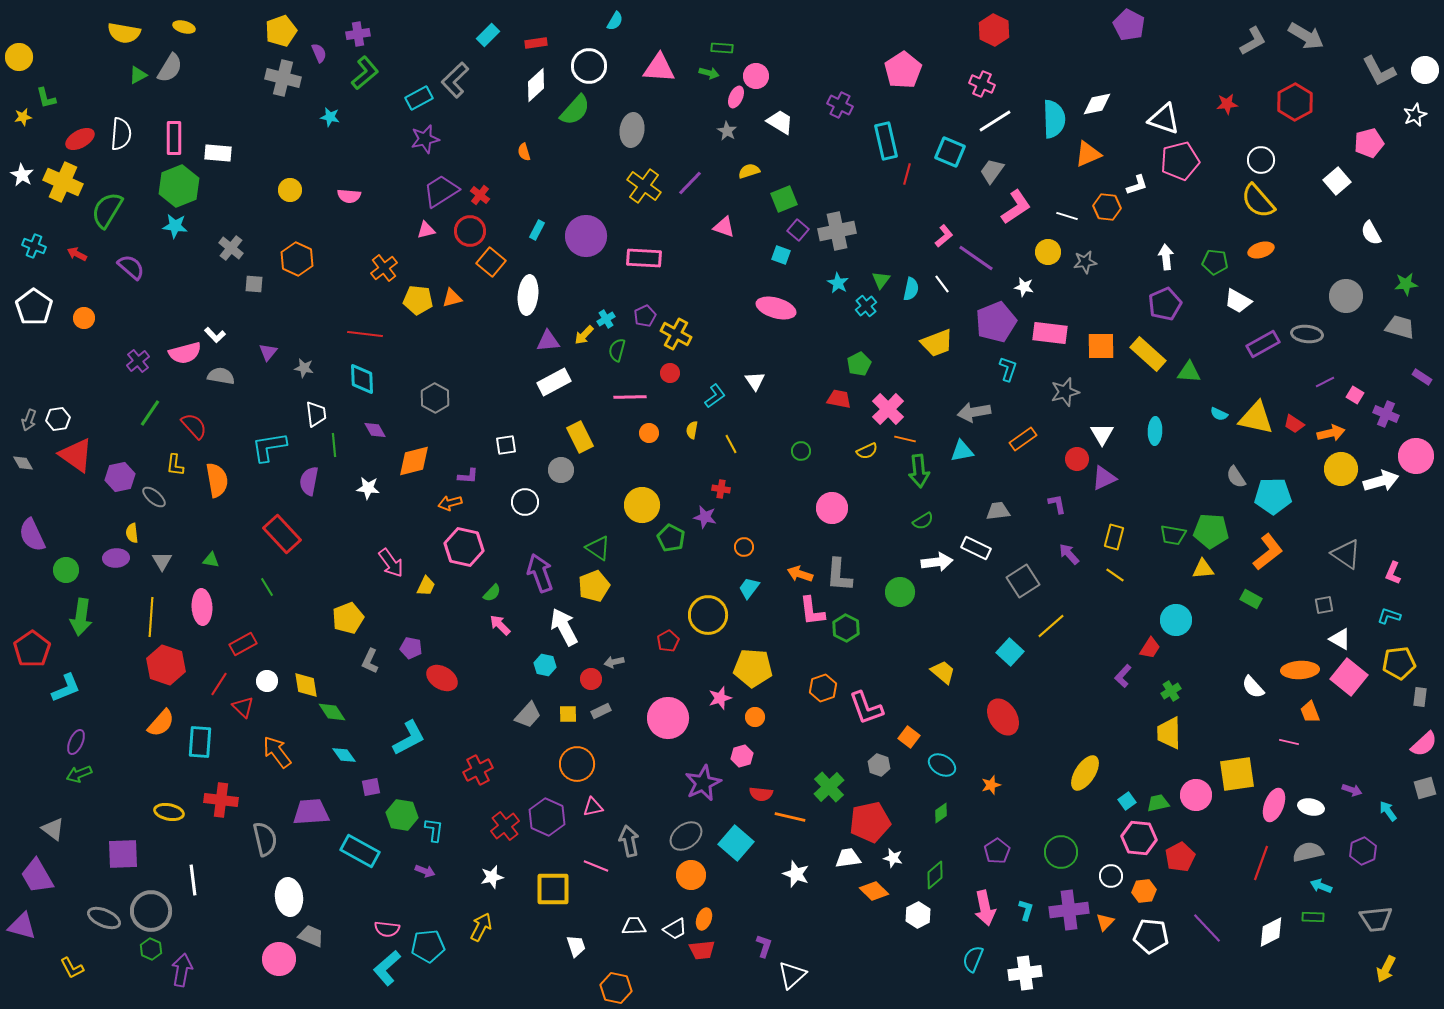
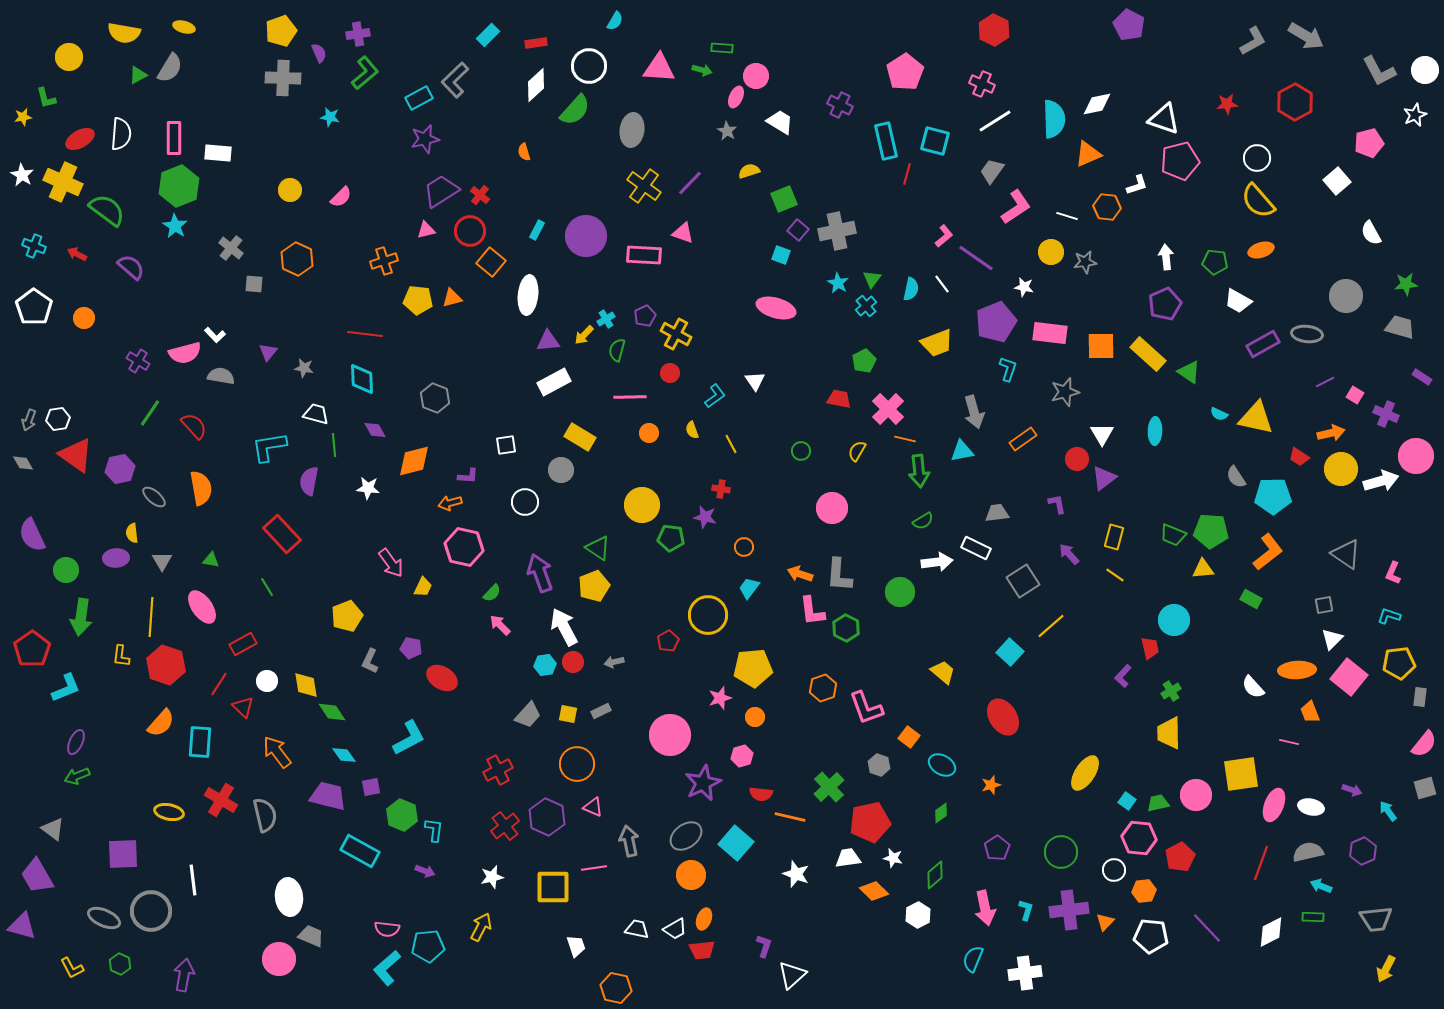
yellow circle at (19, 57): moved 50 px right
pink pentagon at (903, 70): moved 2 px right, 2 px down
green arrow at (709, 73): moved 7 px left, 3 px up
gray cross at (283, 78): rotated 12 degrees counterclockwise
cyan square at (950, 152): moved 15 px left, 11 px up; rotated 8 degrees counterclockwise
white circle at (1261, 160): moved 4 px left, 2 px up
pink semicircle at (349, 196): moved 8 px left, 1 px down; rotated 50 degrees counterclockwise
green semicircle at (107, 210): rotated 96 degrees clockwise
cyan star at (175, 226): rotated 25 degrees clockwise
pink triangle at (724, 227): moved 41 px left, 6 px down
yellow circle at (1048, 252): moved 3 px right
pink rectangle at (644, 258): moved 3 px up
orange cross at (384, 268): moved 7 px up; rotated 20 degrees clockwise
green triangle at (881, 280): moved 9 px left, 1 px up
purple cross at (138, 361): rotated 20 degrees counterclockwise
green pentagon at (859, 364): moved 5 px right, 3 px up
green triangle at (1189, 372): rotated 30 degrees clockwise
gray hexagon at (435, 398): rotated 8 degrees counterclockwise
gray arrow at (974, 412): rotated 96 degrees counterclockwise
white trapezoid at (316, 414): rotated 68 degrees counterclockwise
red trapezoid at (1294, 424): moved 5 px right, 33 px down
yellow semicircle at (692, 430): rotated 30 degrees counterclockwise
yellow rectangle at (580, 437): rotated 32 degrees counterclockwise
yellow semicircle at (867, 451): moved 10 px left; rotated 145 degrees clockwise
yellow L-shape at (175, 465): moved 54 px left, 191 px down
purple hexagon at (120, 477): moved 8 px up
purple triangle at (1104, 478): rotated 12 degrees counterclockwise
orange semicircle at (217, 480): moved 16 px left, 8 px down
gray trapezoid at (998, 511): moved 1 px left, 2 px down
green trapezoid at (1173, 535): rotated 12 degrees clockwise
green pentagon at (671, 538): rotated 20 degrees counterclockwise
yellow trapezoid at (426, 586): moved 3 px left, 1 px down
pink ellipse at (202, 607): rotated 32 degrees counterclockwise
yellow pentagon at (348, 618): moved 1 px left, 2 px up
cyan circle at (1176, 620): moved 2 px left
white triangle at (1340, 639): moved 8 px left; rotated 45 degrees clockwise
red trapezoid at (1150, 648): rotated 45 degrees counterclockwise
cyan hexagon at (545, 665): rotated 20 degrees counterclockwise
yellow pentagon at (753, 668): rotated 9 degrees counterclockwise
orange ellipse at (1300, 670): moved 3 px left
red circle at (591, 679): moved 18 px left, 17 px up
yellow square at (568, 714): rotated 12 degrees clockwise
pink circle at (668, 718): moved 2 px right, 17 px down
pink semicircle at (1424, 744): rotated 8 degrees counterclockwise
red cross at (478, 770): moved 20 px right
green arrow at (79, 774): moved 2 px left, 2 px down
yellow square at (1237, 774): moved 4 px right
red cross at (221, 800): rotated 24 degrees clockwise
cyan square at (1127, 801): rotated 18 degrees counterclockwise
pink triangle at (593, 807): rotated 35 degrees clockwise
purple trapezoid at (311, 812): moved 17 px right, 16 px up; rotated 18 degrees clockwise
green hexagon at (402, 815): rotated 12 degrees clockwise
gray semicircle at (265, 839): moved 24 px up
purple pentagon at (997, 851): moved 3 px up
pink line at (596, 866): moved 2 px left, 2 px down; rotated 30 degrees counterclockwise
white circle at (1111, 876): moved 3 px right, 6 px up
yellow square at (553, 889): moved 2 px up
white trapezoid at (634, 926): moved 3 px right, 3 px down; rotated 15 degrees clockwise
green hexagon at (151, 949): moved 31 px left, 15 px down
purple arrow at (182, 970): moved 2 px right, 5 px down
